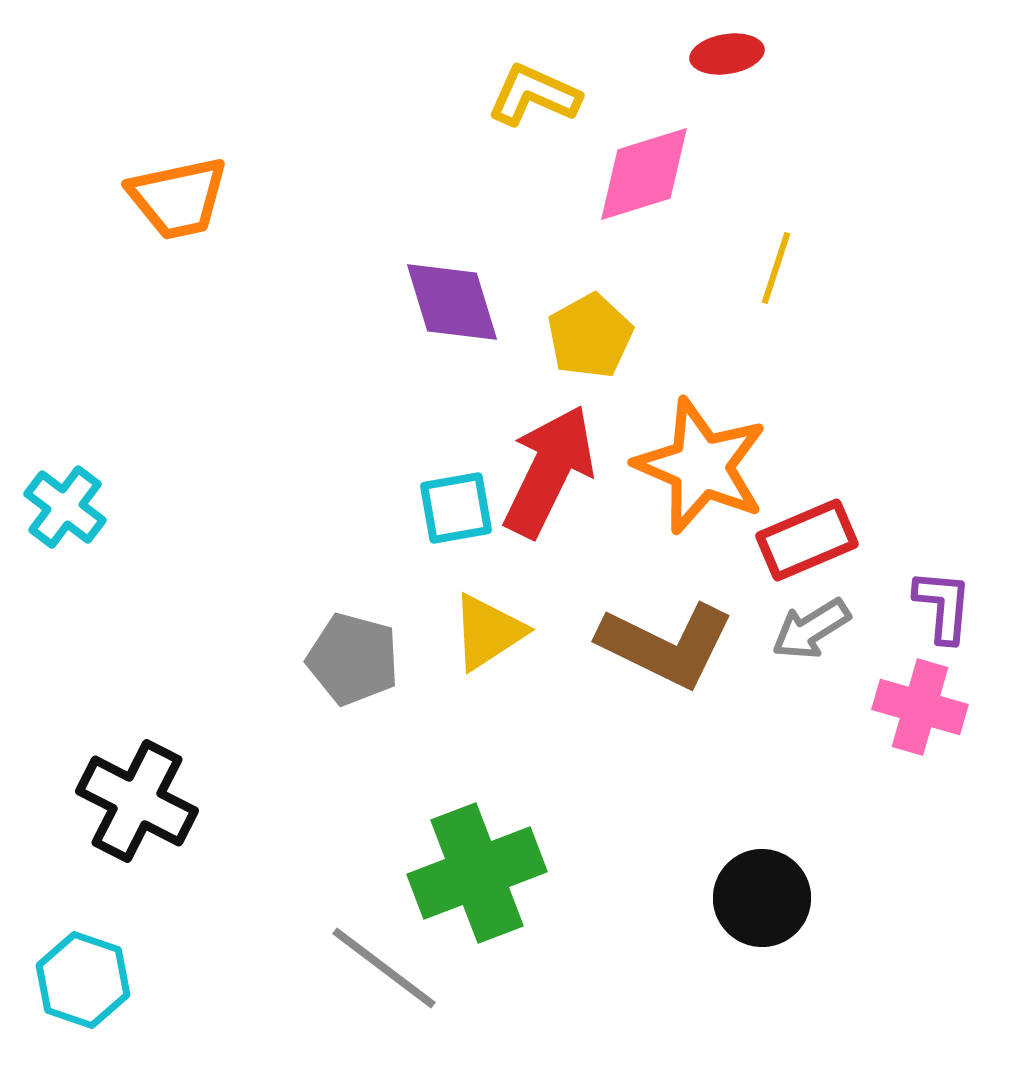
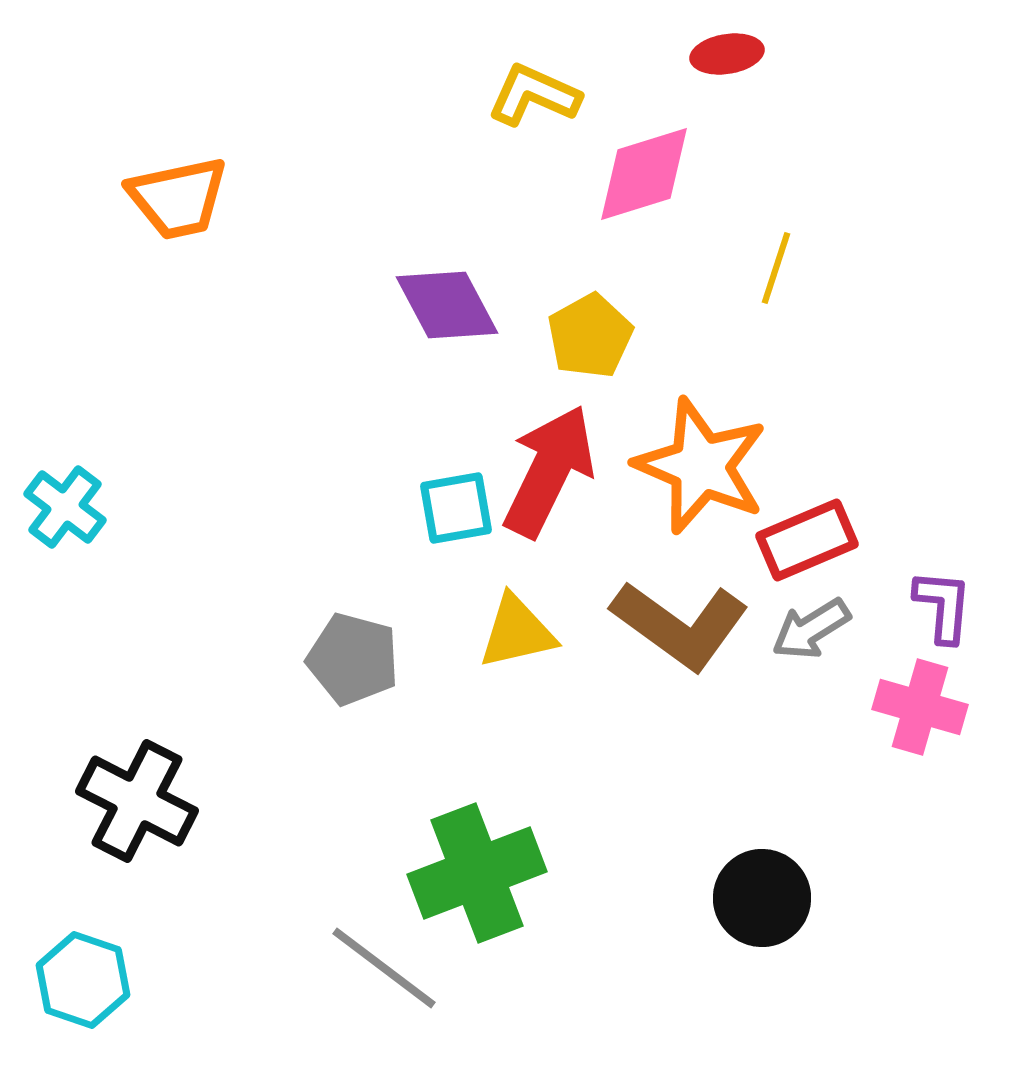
purple diamond: moved 5 px left, 3 px down; rotated 11 degrees counterclockwise
yellow triangle: moved 29 px right; rotated 20 degrees clockwise
brown L-shape: moved 14 px right, 20 px up; rotated 10 degrees clockwise
